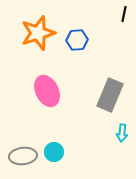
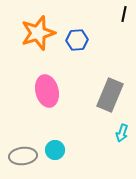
pink ellipse: rotated 12 degrees clockwise
cyan arrow: rotated 12 degrees clockwise
cyan circle: moved 1 px right, 2 px up
